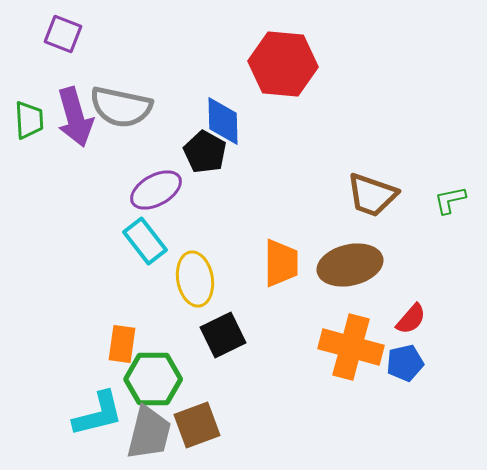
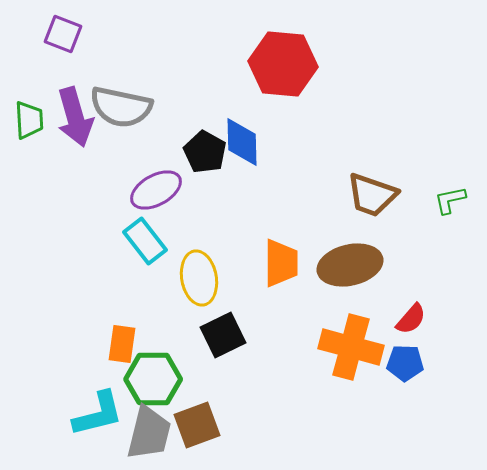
blue diamond: moved 19 px right, 21 px down
yellow ellipse: moved 4 px right, 1 px up
blue pentagon: rotated 15 degrees clockwise
